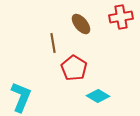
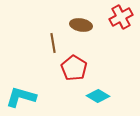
red cross: rotated 20 degrees counterclockwise
brown ellipse: moved 1 px down; rotated 40 degrees counterclockwise
cyan L-shape: rotated 96 degrees counterclockwise
